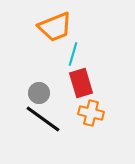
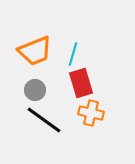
orange trapezoid: moved 20 px left, 24 px down
gray circle: moved 4 px left, 3 px up
black line: moved 1 px right, 1 px down
